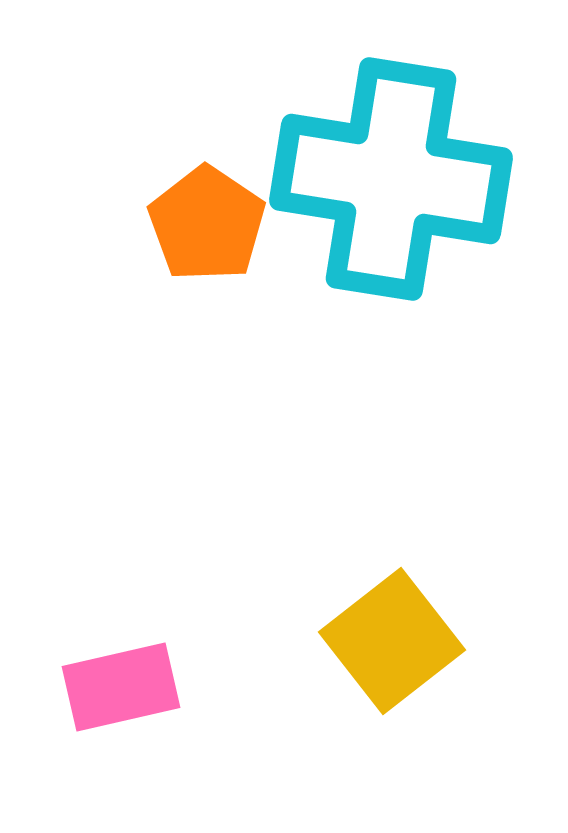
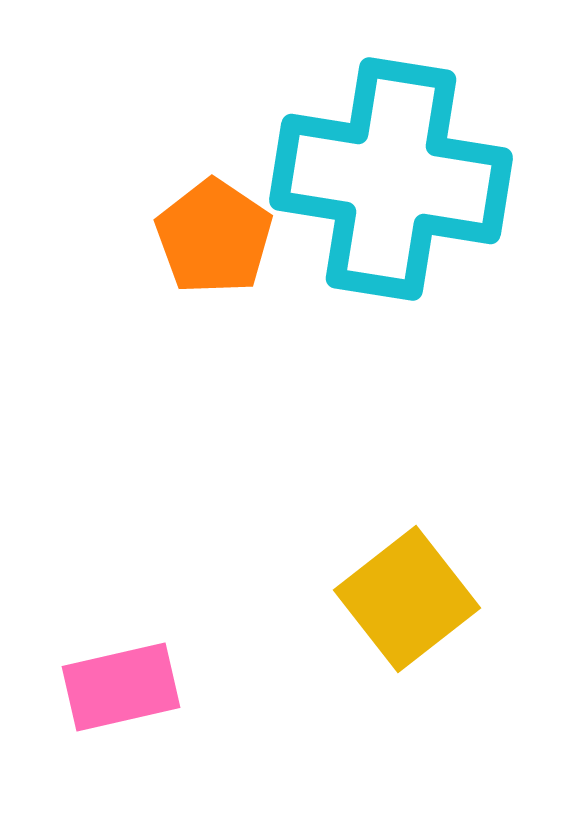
orange pentagon: moved 7 px right, 13 px down
yellow square: moved 15 px right, 42 px up
